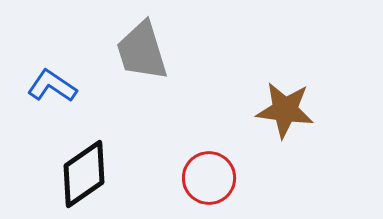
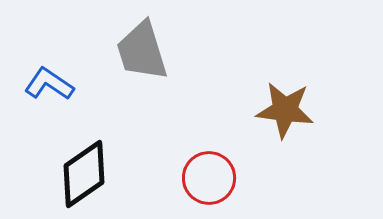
blue L-shape: moved 3 px left, 2 px up
